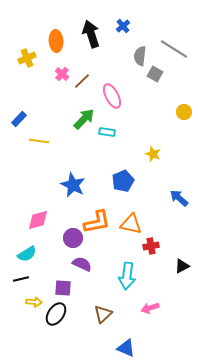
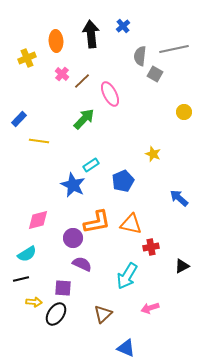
black arrow: rotated 12 degrees clockwise
gray line: rotated 44 degrees counterclockwise
pink ellipse: moved 2 px left, 2 px up
cyan rectangle: moved 16 px left, 33 px down; rotated 42 degrees counterclockwise
red cross: moved 1 px down
cyan arrow: rotated 24 degrees clockwise
